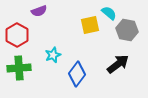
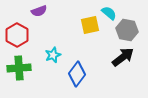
black arrow: moved 5 px right, 7 px up
